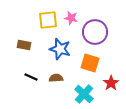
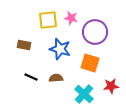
red star: moved 3 px down; rotated 28 degrees clockwise
